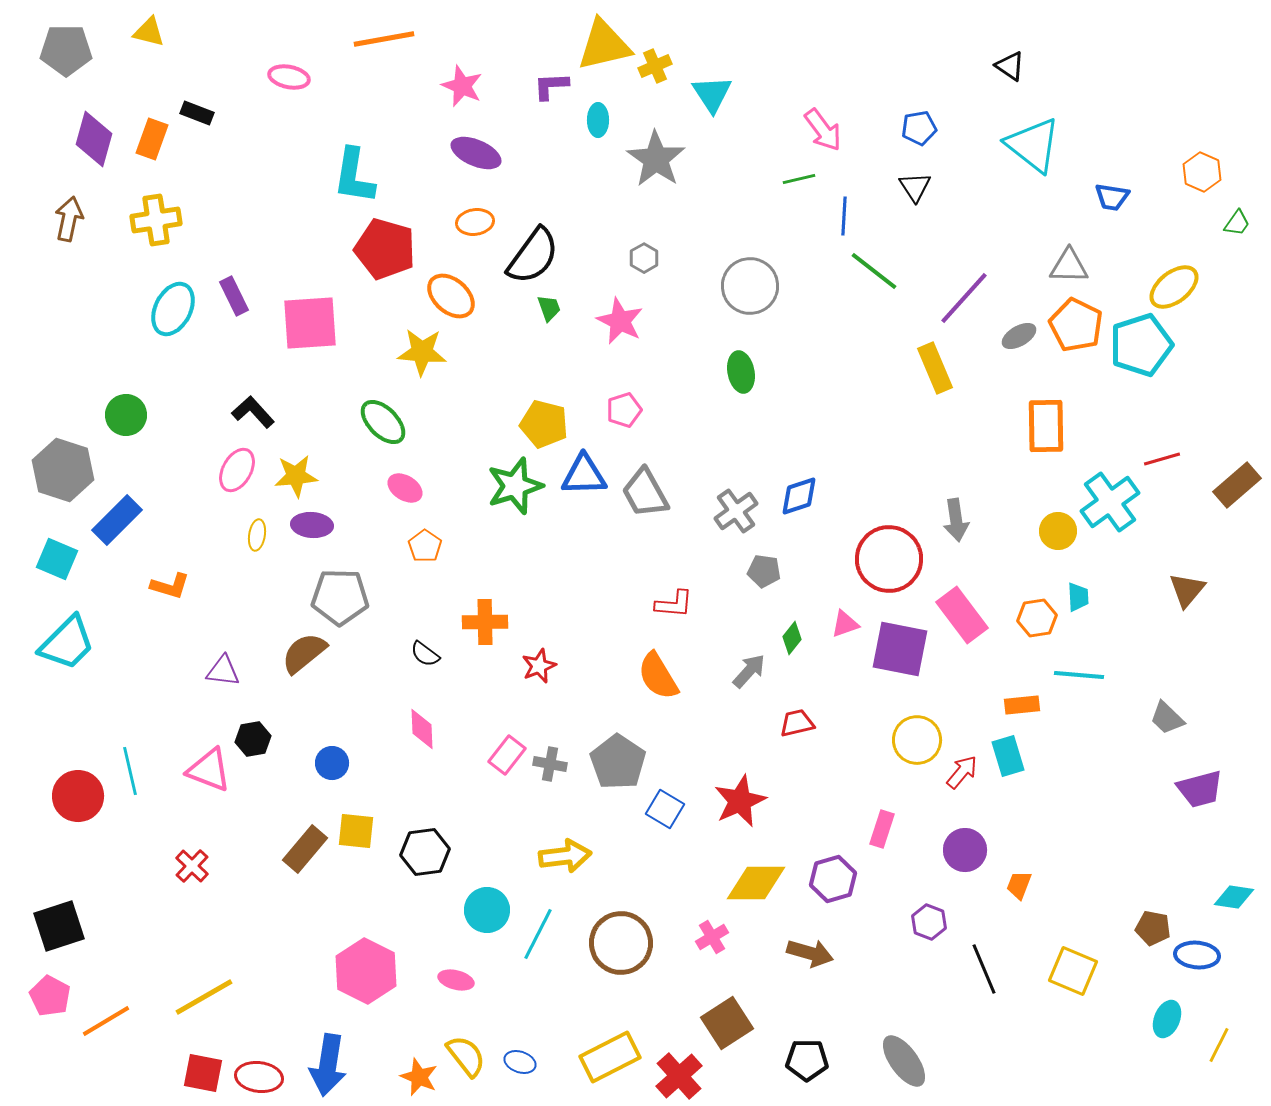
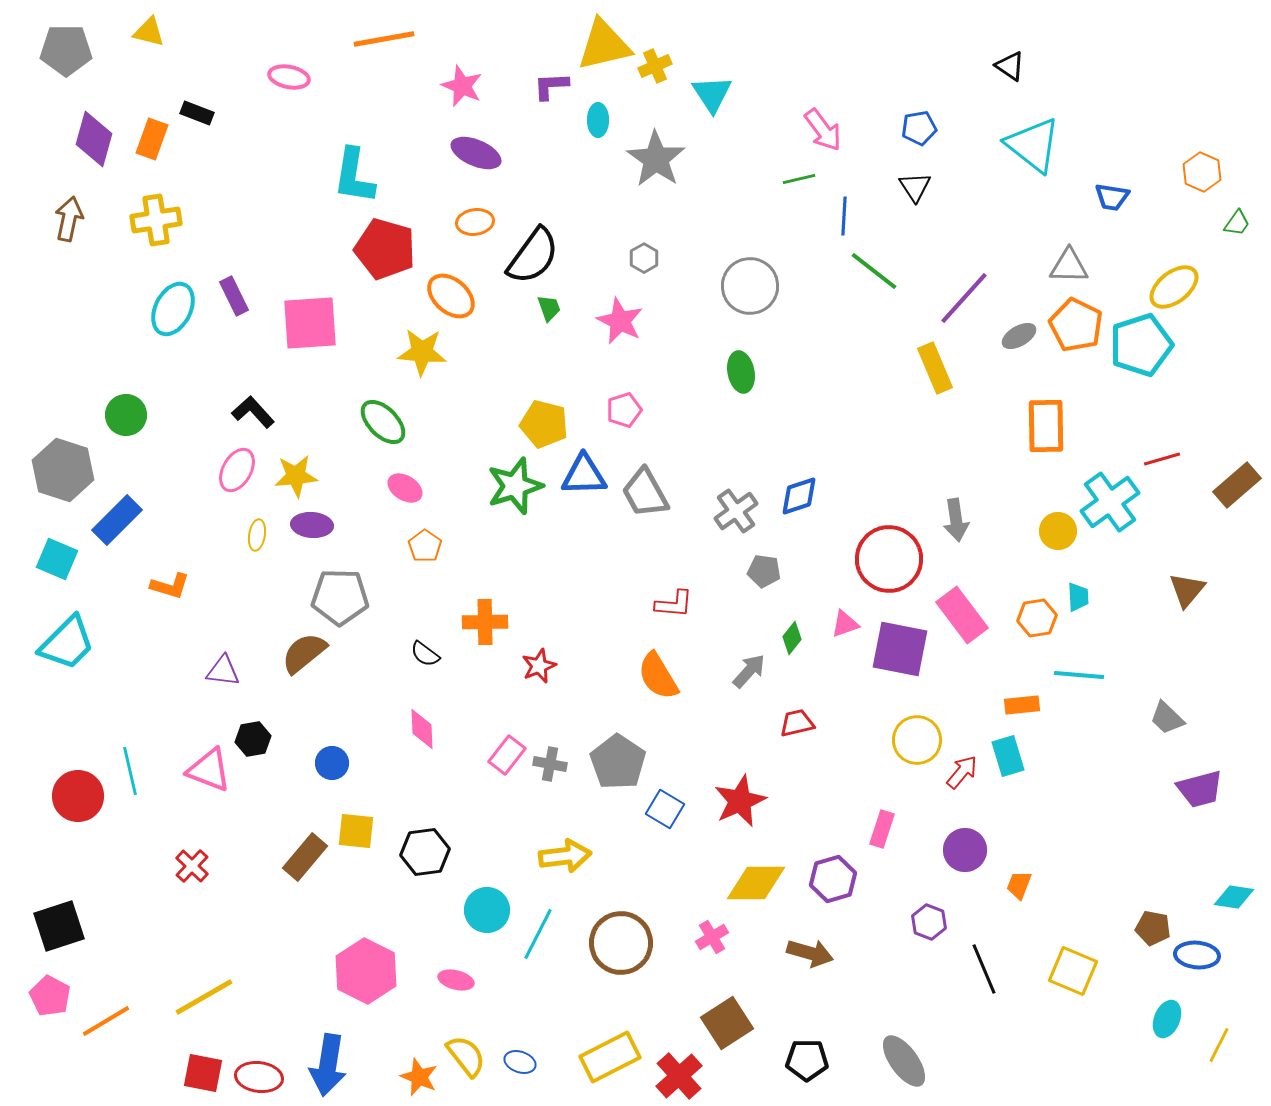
brown rectangle at (305, 849): moved 8 px down
